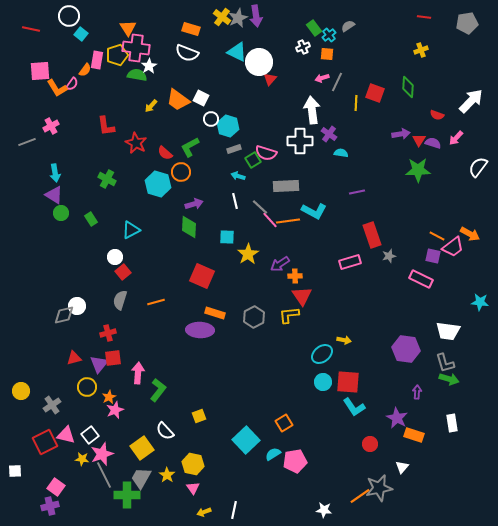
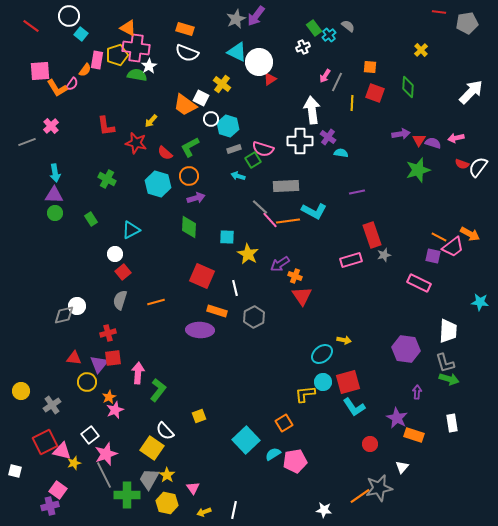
purple arrow at (256, 16): rotated 45 degrees clockwise
yellow cross at (222, 17): moved 67 px down
red line at (424, 17): moved 15 px right, 5 px up
gray star at (238, 18): moved 2 px left, 1 px down
gray semicircle at (348, 26): rotated 72 degrees clockwise
orange triangle at (128, 28): rotated 30 degrees counterclockwise
red line at (31, 29): moved 3 px up; rotated 24 degrees clockwise
orange rectangle at (191, 29): moved 6 px left
yellow cross at (421, 50): rotated 24 degrees counterclockwise
orange square at (327, 54): moved 43 px right, 13 px down
pink arrow at (322, 78): moved 3 px right, 2 px up; rotated 40 degrees counterclockwise
red triangle at (270, 79): rotated 16 degrees clockwise
orange trapezoid at (178, 100): moved 7 px right, 5 px down
white arrow at (471, 101): moved 9 px up
yellow line at (356, 103): moved 4 px left
yellow arrow at (151, 106): moved 15 px down
red semicircle at (437, 115): moved 25 px right, 49 px down
pink cross at (51, 126): rotated 14 degrees counterclockwise
purple cross at (329, 134): moved 1 px left, 3 px down
pink arrow at (456, 138): rotated 35 degrees clockwise
red star at (136, 143): rotated 15 degrees counterclockwise
pink semicircle at (266, 153): moved 3 px left, 4 px up
green star at (418, 170): rotated 15 degrees counterclockwise
orange circle at (181, 172): moved 8 px right, 4 px down
purple triangle at (54, 195): rotated 30 degrees counterclockwise
white line at (235, 201): moved 87 px down
purple arrow at (194, 204): moved 2 px right, 6 px up
green circle at (61, 213): moved 6 px left
orange line at (437, 236): moved 2 px right, 1 px down
yellow star at (248, 254): rotated 10 degrees counterclockwise
gray star at (389, 256): moved 5 px left, 1 px up
white circle at (115, 257): moved 3 px up
pink rectangle at (350, 262): moved 1 px right, 2 px up
orange cross at (295, 276): rotated 24 degrees clockwise
pink rectangle at (421, 279): moved 2 px left, 4 px down
orange rectangle at (215, 313): moved 2 px right, 2 px up
yellow L-shape at (289, 315): moved 16 px right, 79 px down
white trapezoid at (448, 331): rotated 95 degrees counterclockwise
red triangle at (74, 358): rotated 21 degrees clockwise
red square at (348, 382): rotated 20 degrees counterclockwise
yellow circle at (87, 387): moved 5 px up
pink triangle at (66, 435): moved 4 px left, 16 px down
yellow square at (142, 448): moved 10 px right; rotated 20 degrees counterclockwise
pink star at (102, 454): moved 4 px right
yellow star at (82, 459): moved 8 px left, 4 px down; rotated 24 degrees counterclockwise
yellow hexagon at (193, 464): moved 26 px left, 39 px down
white square at (15, 471): rotated 16 degrees clockwise
gray trapezoid at (141, 478): moved 8 px right, 1 px down
pink square at (56, 487): moved 2 px right, 3 px down
